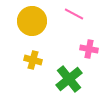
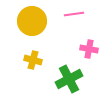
pink line: rotated 36 degrees counterclockwise
green cross: rotated 12 degrees clockwise
